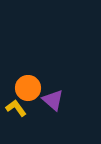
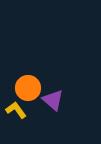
yellow L-shape: moved 2 px down
